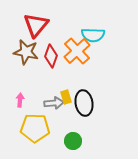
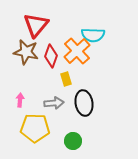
yellow rectangle: moved 18 px up
